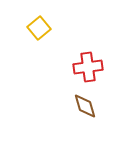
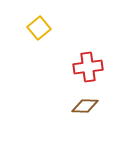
brown diamond: rotated 72 degrees counterclockwise
